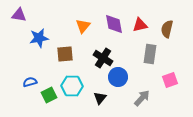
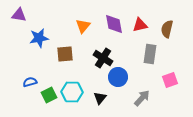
cyan hexagon: moved 6 px down
